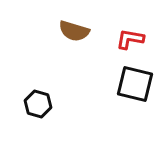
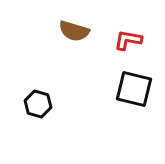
red L-shape: moved 2 px left, 1 px down
black square: moved 1 px left, 5 px down
